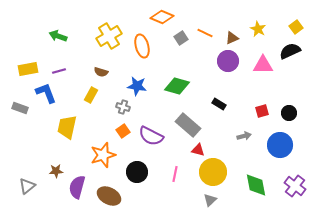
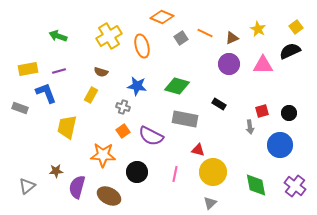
purple circle at (228, 61): moved 1 px right, 3 px down
gray rectangle at (188, 125): moved 3 px left, 6 px up; rotated 30 degrees counterclockwise
gray arrow at (244, 136): moved 6 px right, 9 px up; rotated 96 degrees clockwise
orange star at (103, 155): rotated 20 degrees clockwise
gray triangle at (210, 200): moved 3 px down
